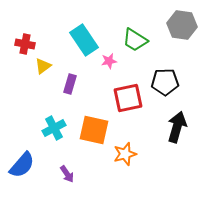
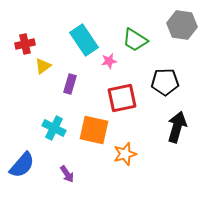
red cross: rotated 24 degrees counterclockwise
red square: moved 6 px left
cyan cross: rotated 35 degrees counterclockwise
